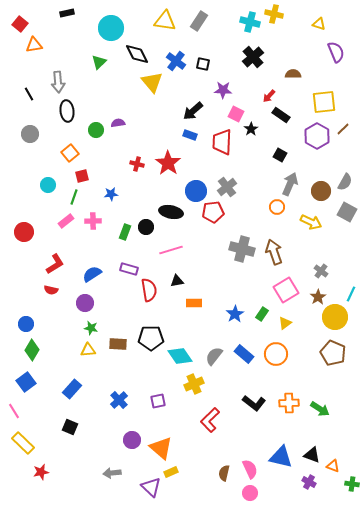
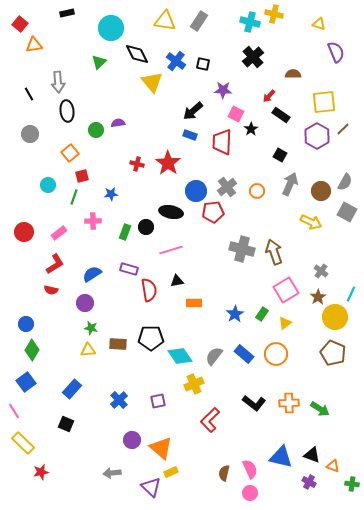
orange circle at (277, 207): moved 20 px left, 16 px up
pink rectangle at (66, 221): moved 7 px left, 12 px down
black square at (70, 427): moved 4 px left, 3 px up
